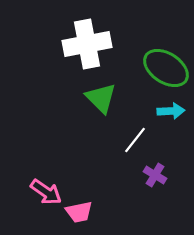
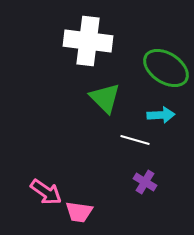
white cross: moved 1 px right, 3 px up; rotated 18 degrees clockwise
green triangle: moved 4 px right
cyan arrow: moved 10 px left, 4 px down
white line: rotated 68 degrees clockwise
purple cross: moved 10 px left, 7 px down
pink trapezoid: rotated 20 degrees clockwise
